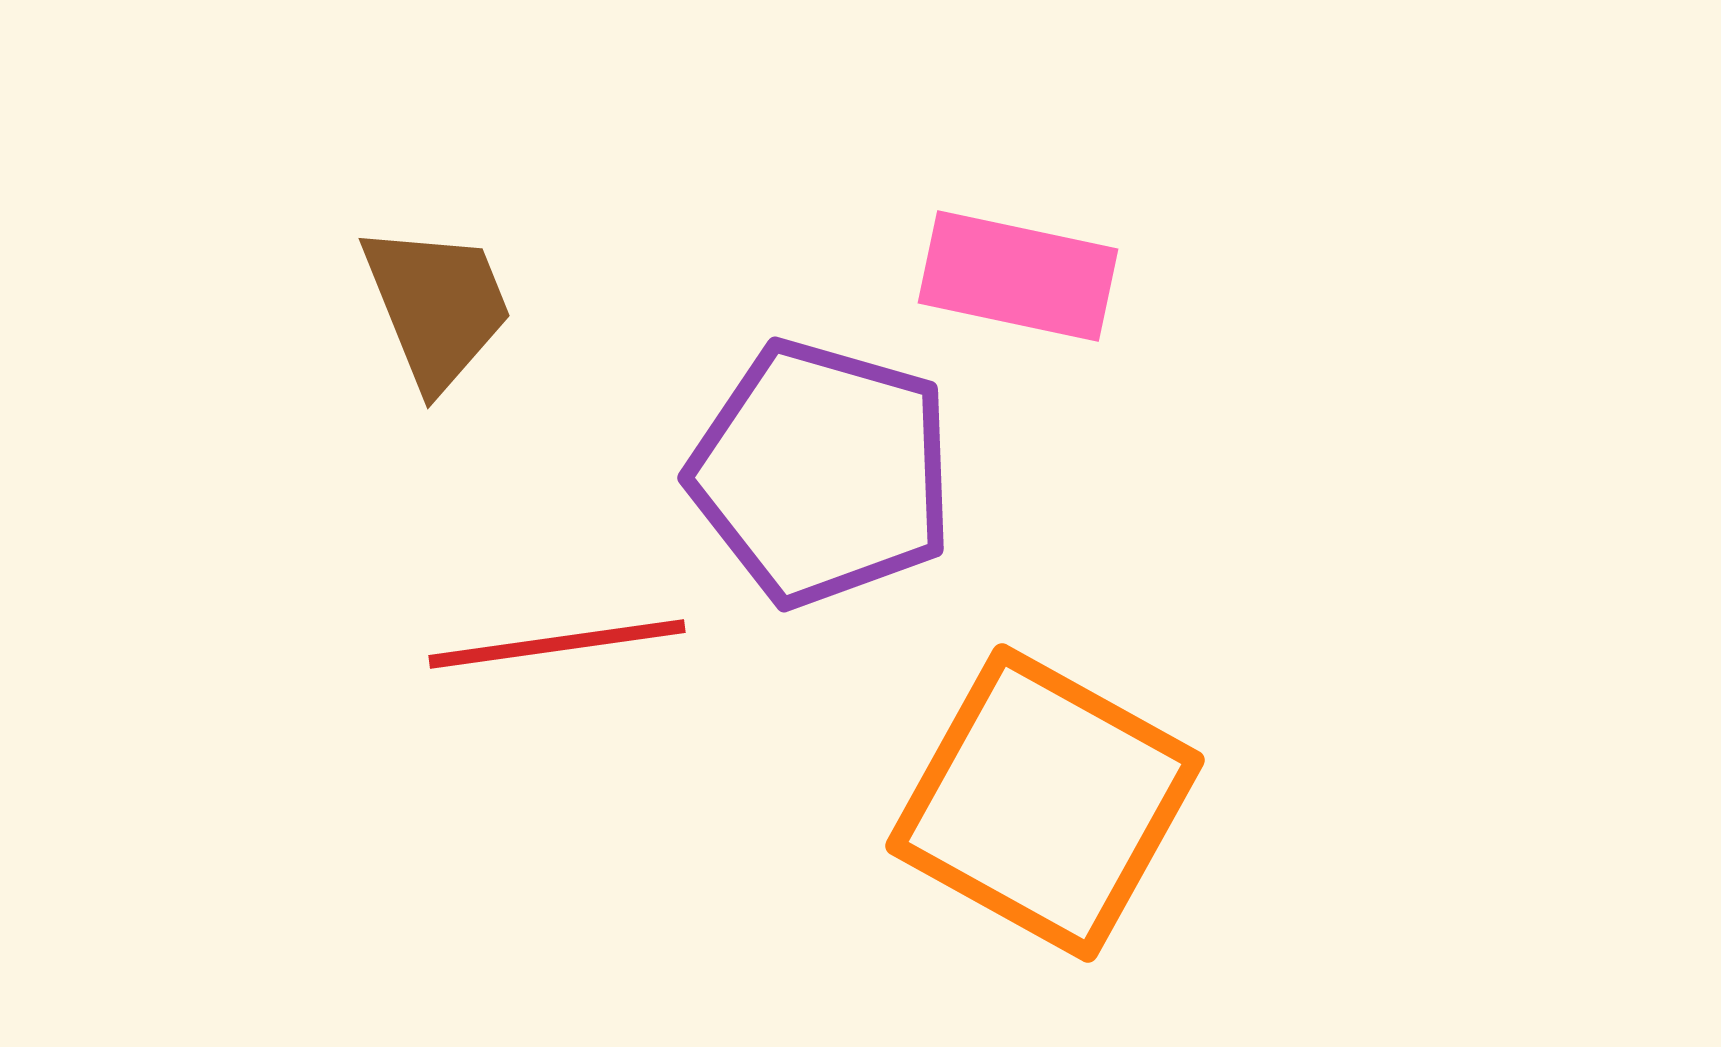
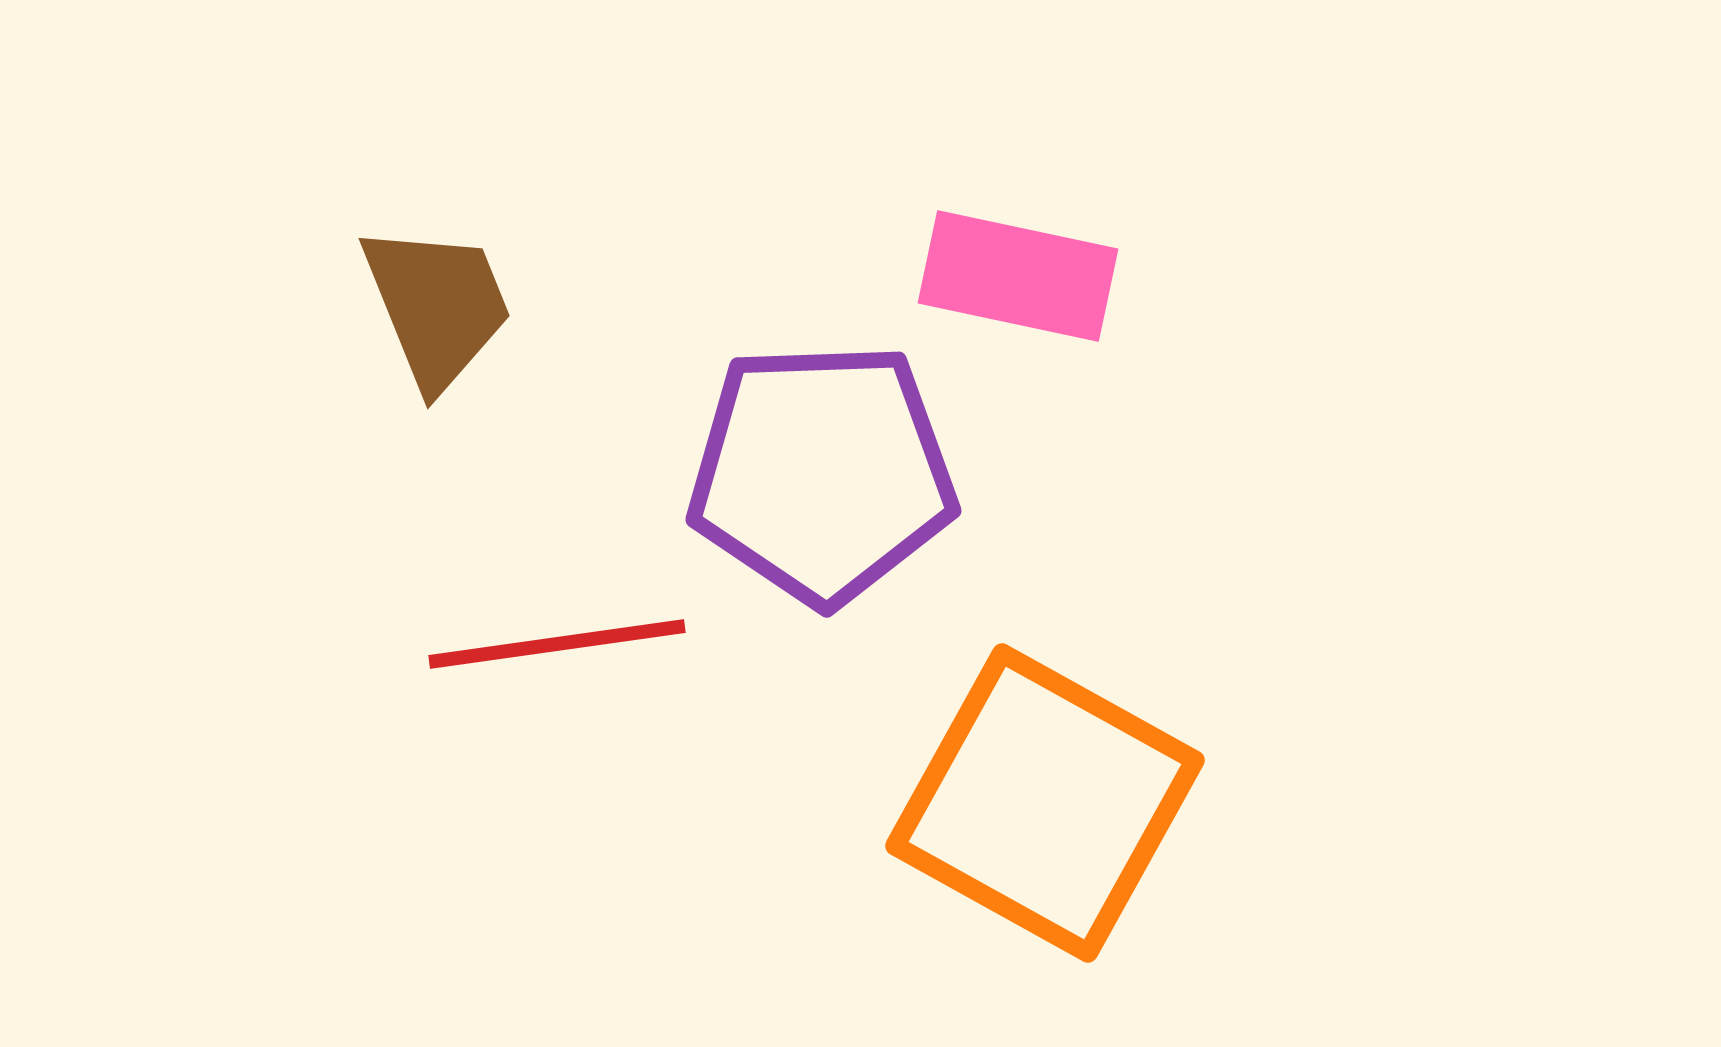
purple pentagon: rotated 18 degrees counterclockwise
